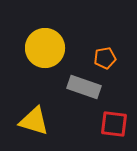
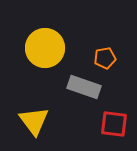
yellow triangle: rotated 36 degrees clockwise
